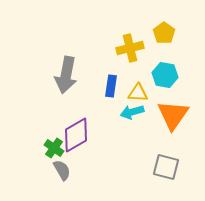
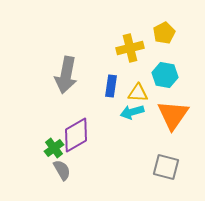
yellow pentagon: rotated 10 degrees clockwise
green cross: rotated 18 degrees clockwise
